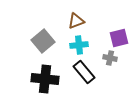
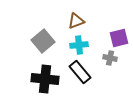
black rectangle: moved 4 px left
